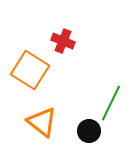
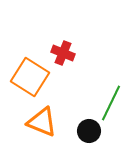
red cross: moved 12 px down
orange square: moved 7 px down
orange triangle: rotated 16 degrees counterclockwise
